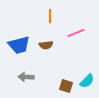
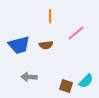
pink line: rotated 18 degrees counterclockwise
gray arrow: moved 3 px right
cyan semicircle: moved 1 px left
